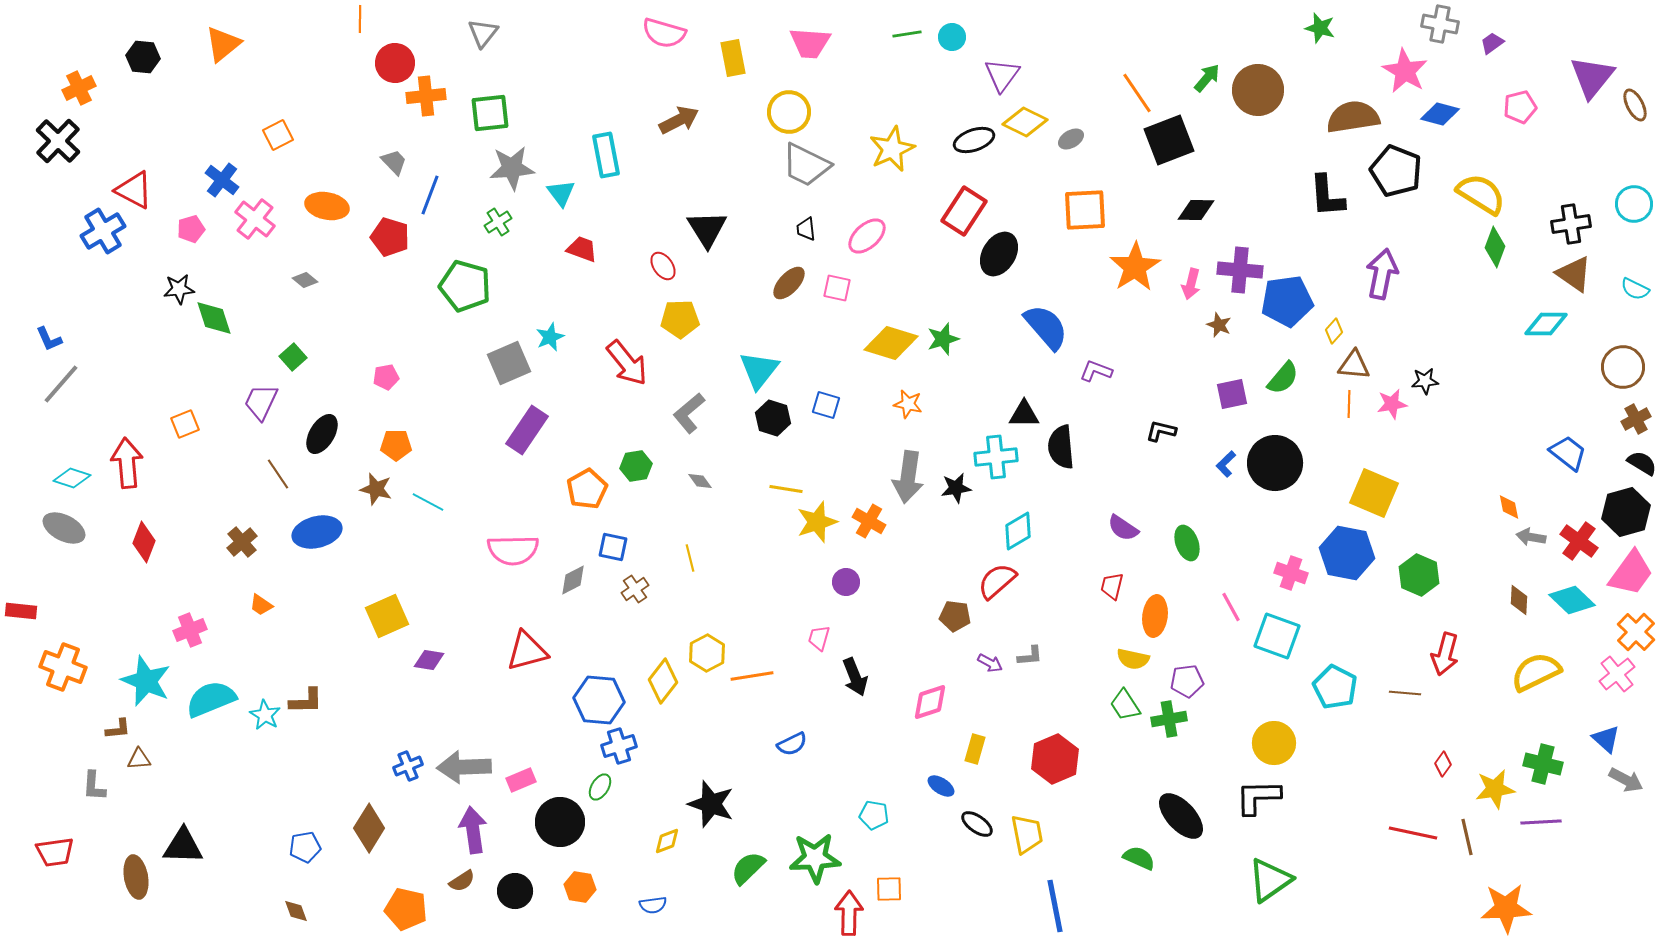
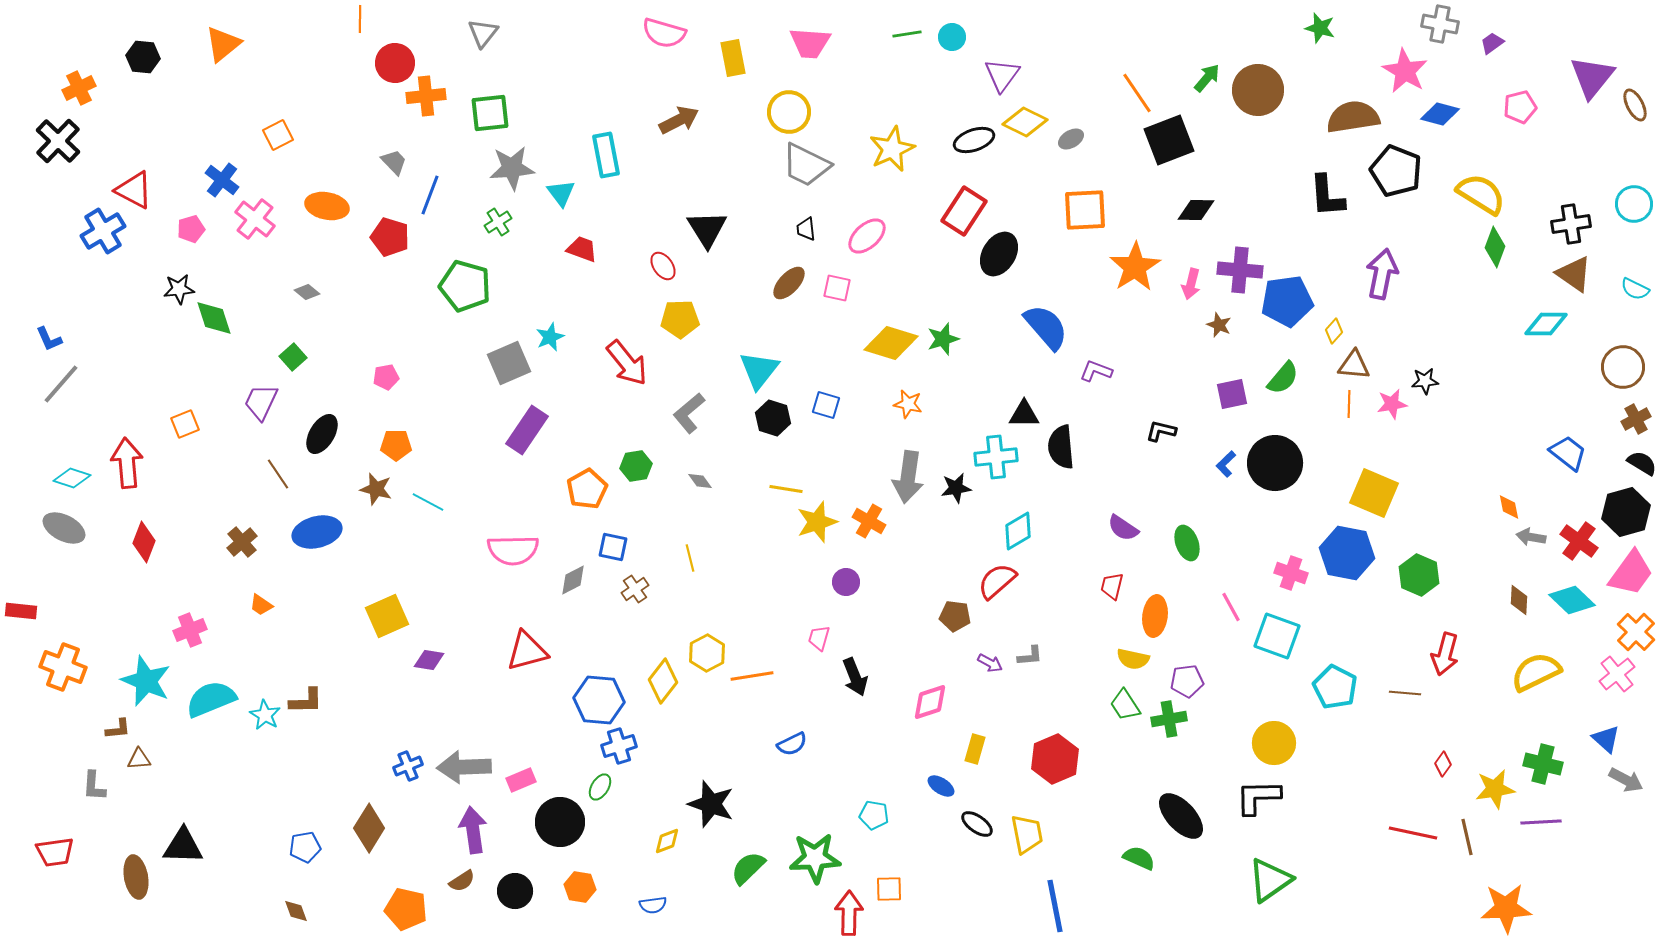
gray diamond at (305, 280): moved 2 px right, 12 px down
